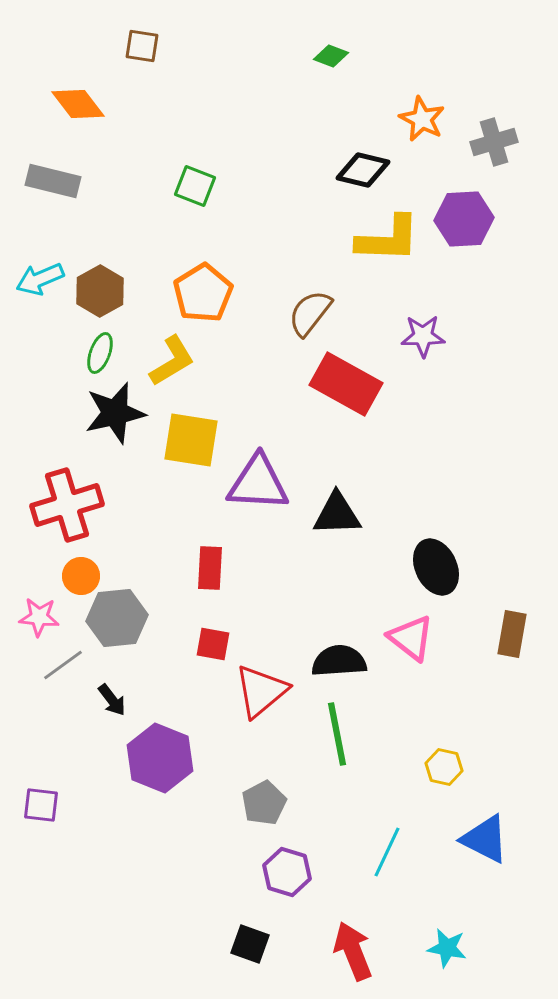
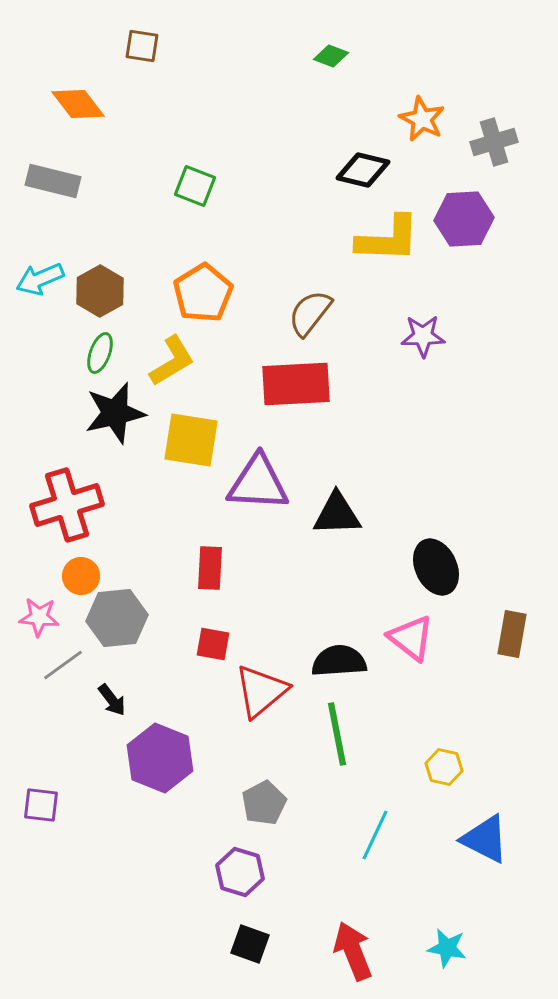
red rectangle at (346, 384): moved 50 px left; rotated 32 degrees counterclockwise
cyan line at (387, 852): moved 12 px left, 17 px up
purple hexagon at (287, 872): moved 47 px left
